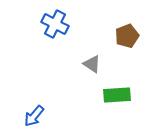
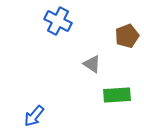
blue cross: moved 3 px right, 3 px up
